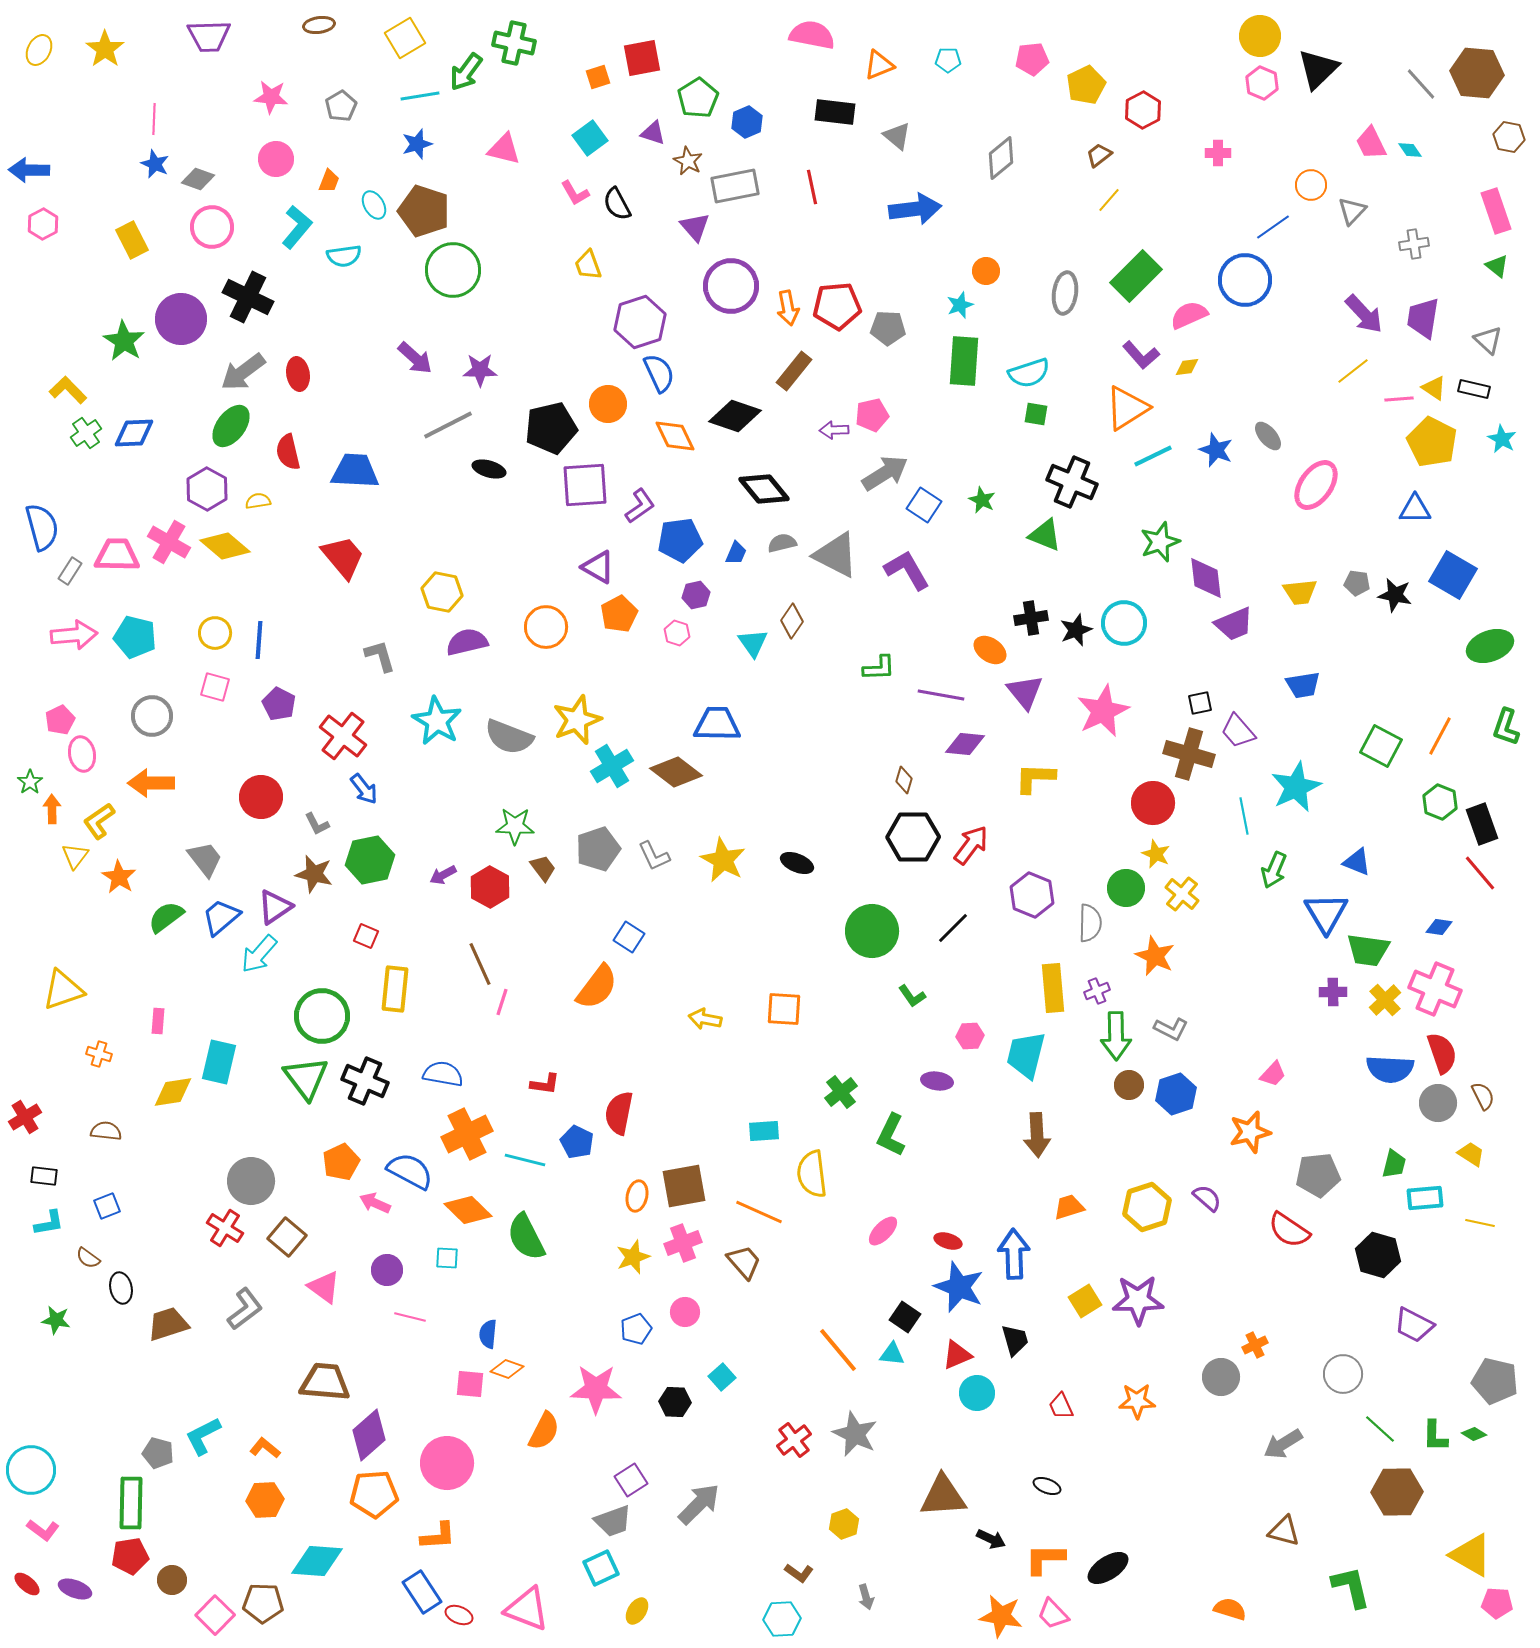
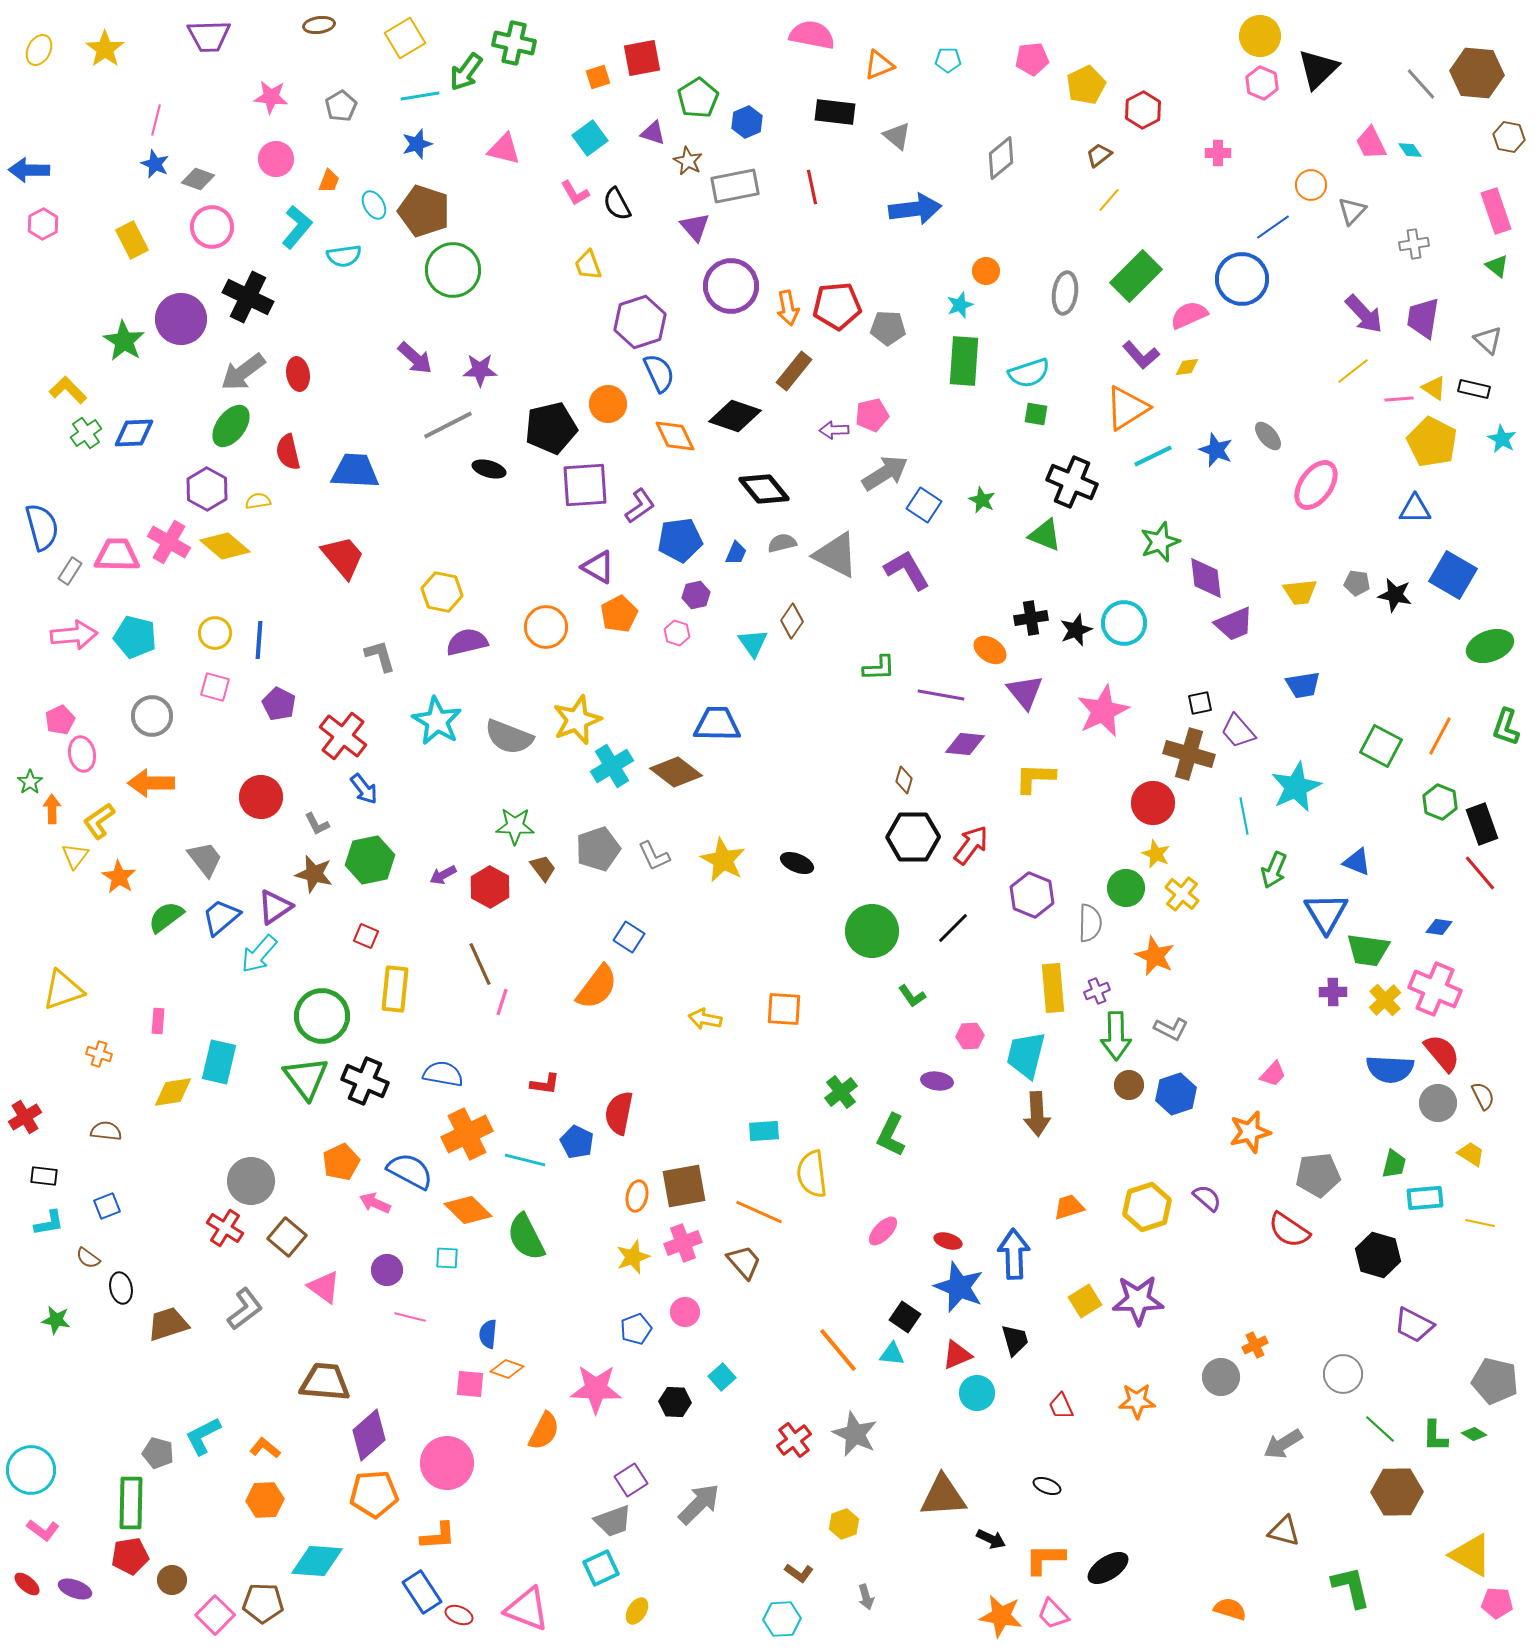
pink line at (154, 119): moved 2 px right, 1 px down; rotated 12 degrees clockwise
blue circle at (1245, 280): moved 3 px left, 1 px up
red semicircle at (1442, 1053): rotated 21 degrees counterclockwise
brown arrow at (1037, 1135): moved 21 px up
